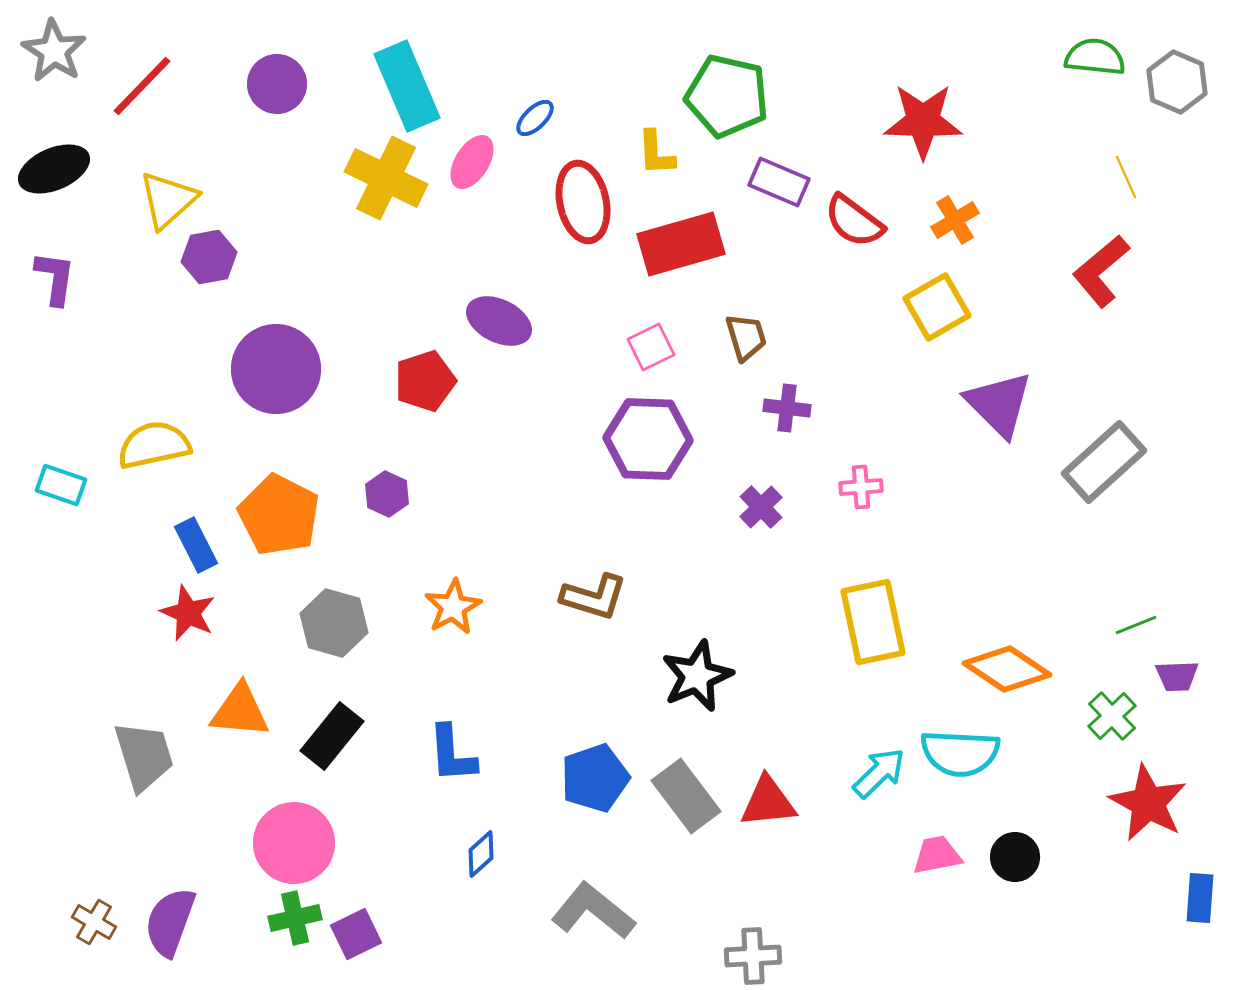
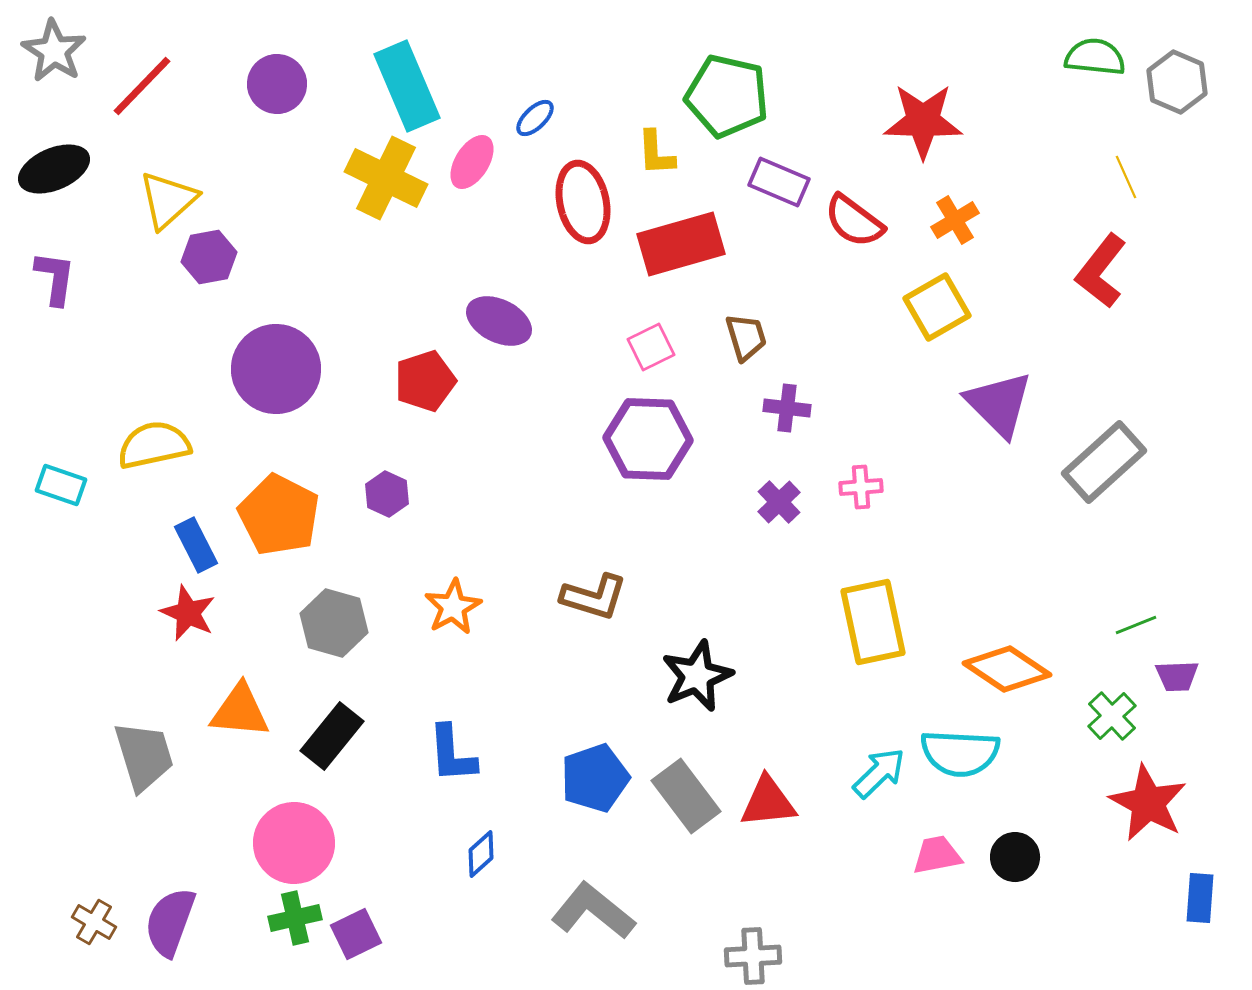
red L-shape at (1101, 271): rotated 12 degrees counterclockwise
purple cross at (761, 507): moved 18 px right, 5 px up
